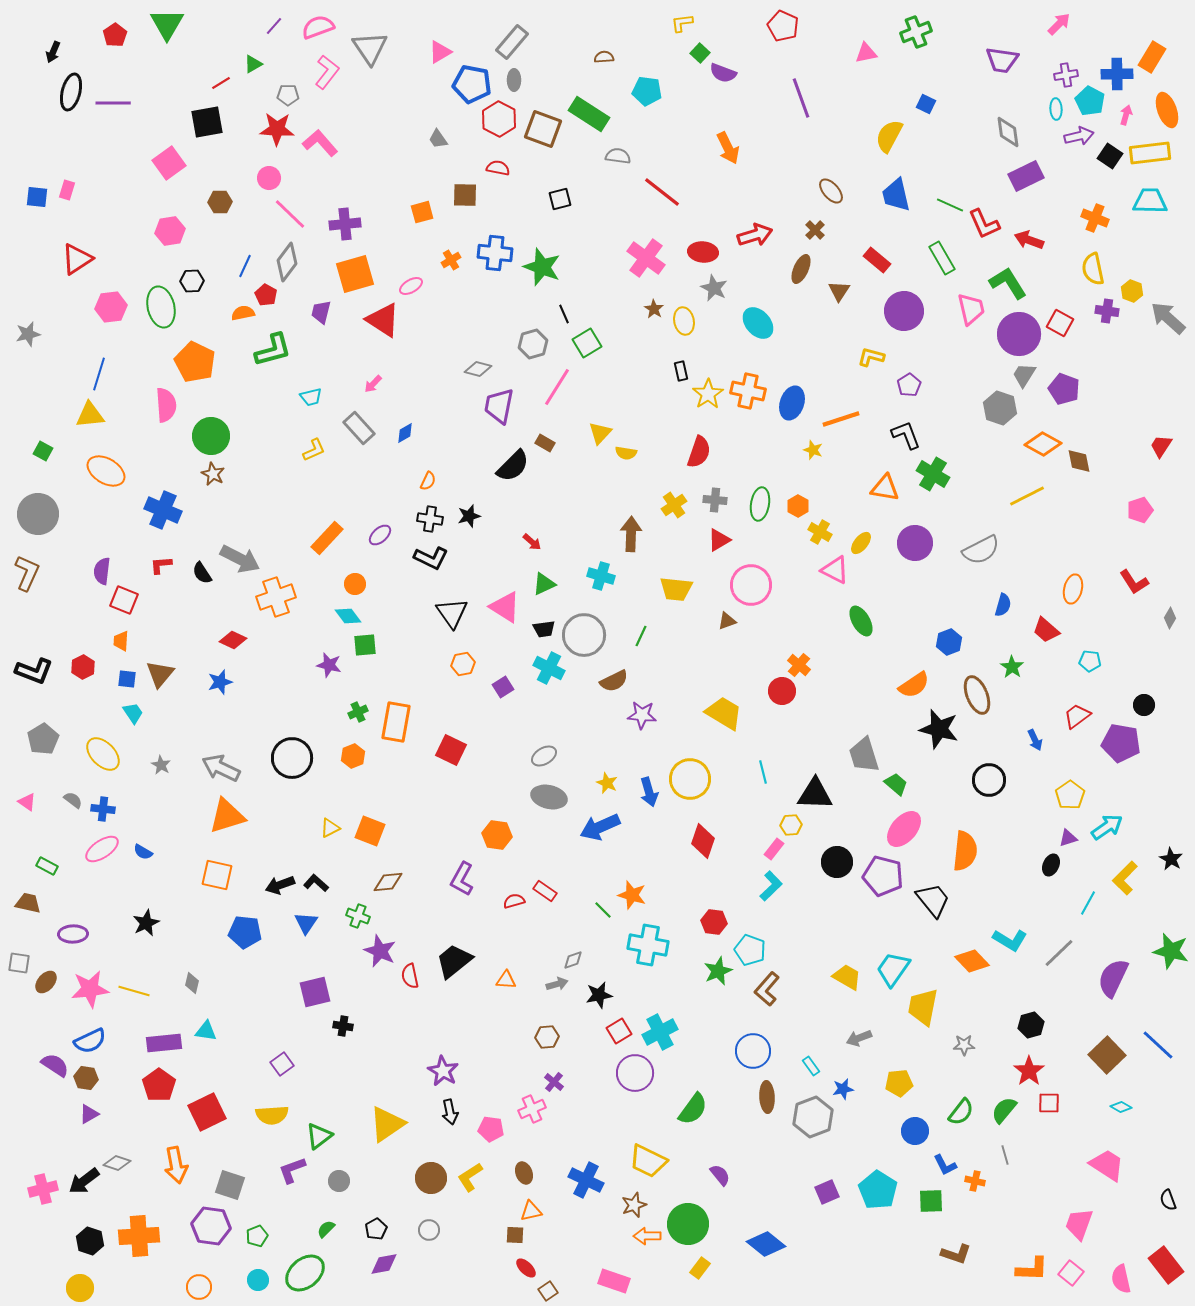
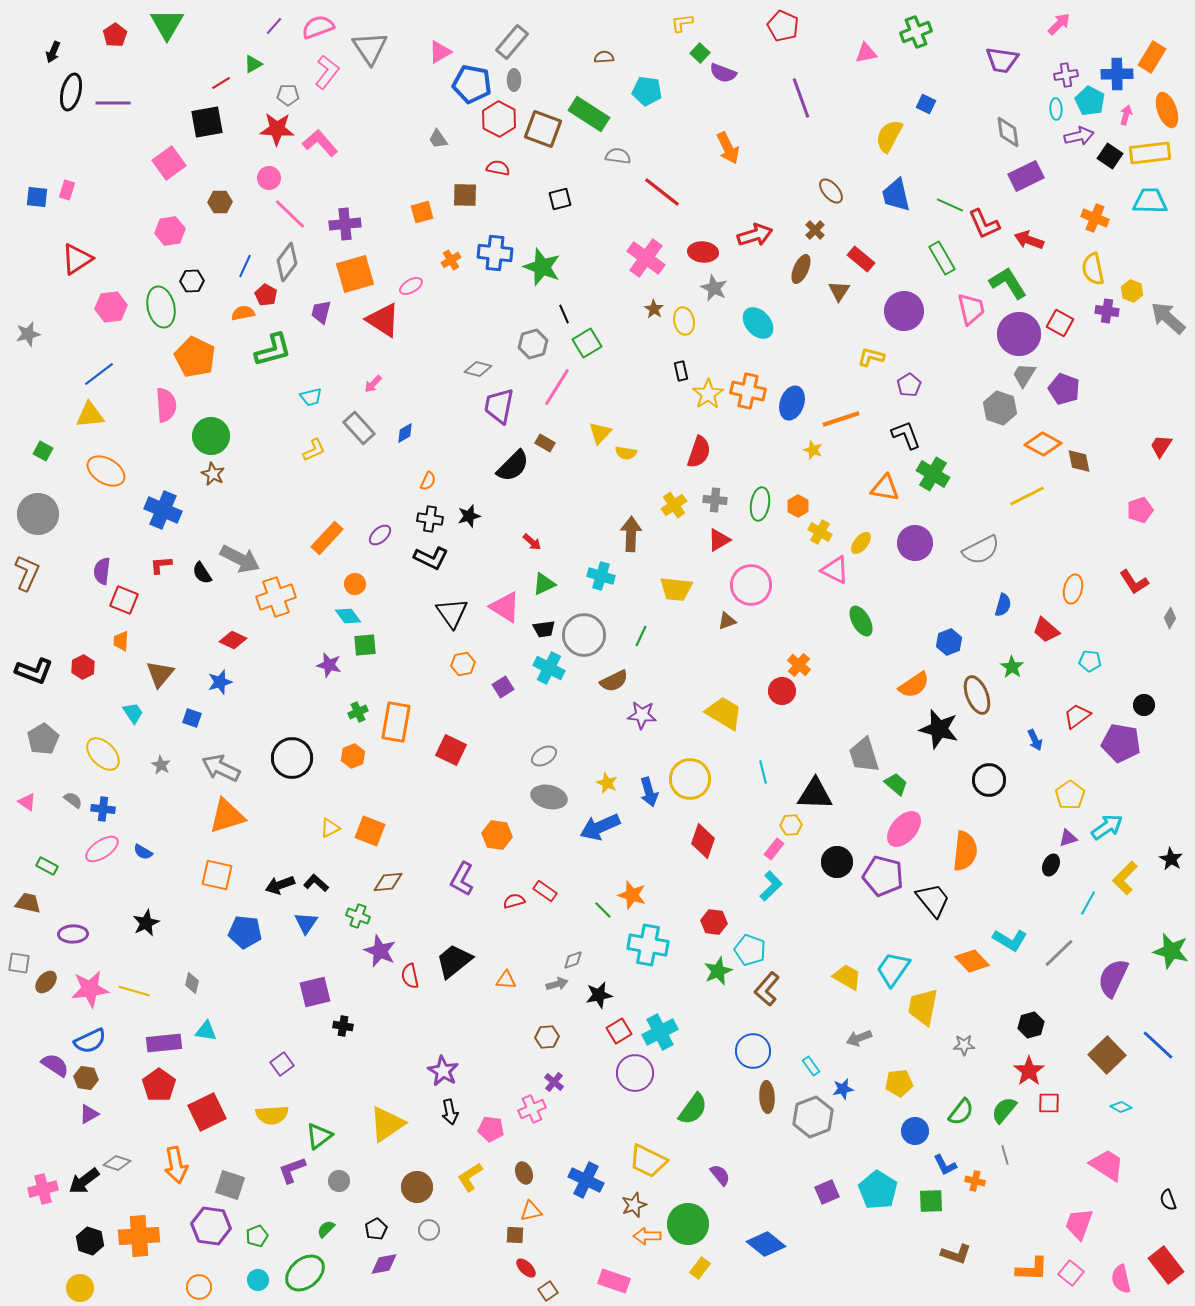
red rectangle at (877, 260): moved 16 px left, 1 px up
orange pentagon at (195, 362): moved 5 px up
blue line at (99, 374): rotated 36 degrees clockwise
blue square at (127, 679): moved 65 px right, 39 px down; rotated 12 degrees clockwise
brown circle at (431, 1178): moved 14 px left, 9 px down
